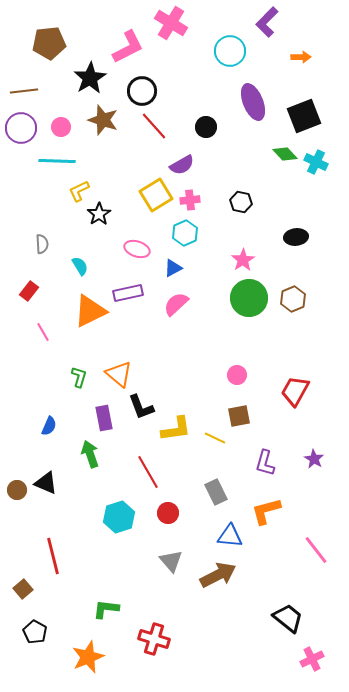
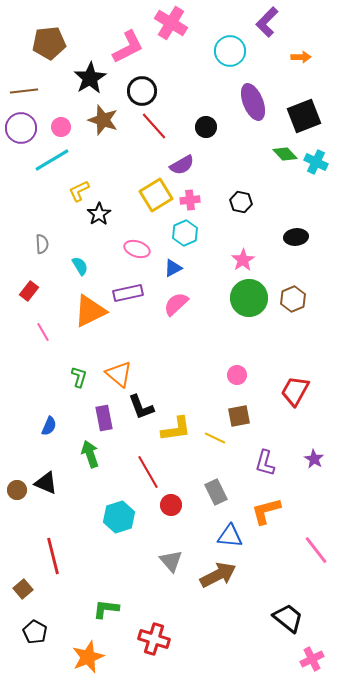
cyan line at (57, 161): moved 5 px left, 1 px up; rotated 33 degrees counterclockwise
red circle at (168, 513): moved 3 px right, 8 px up
